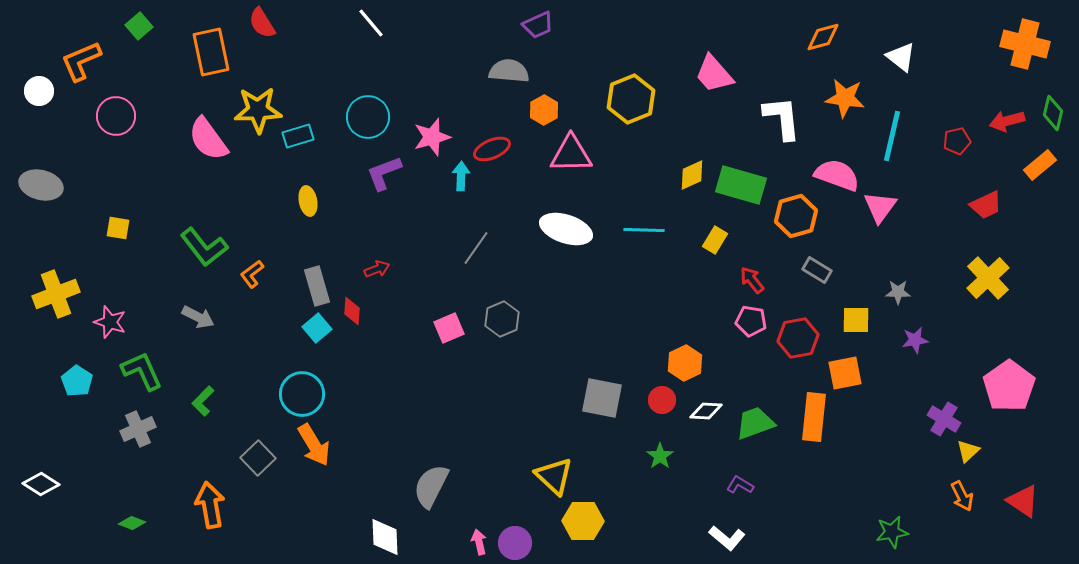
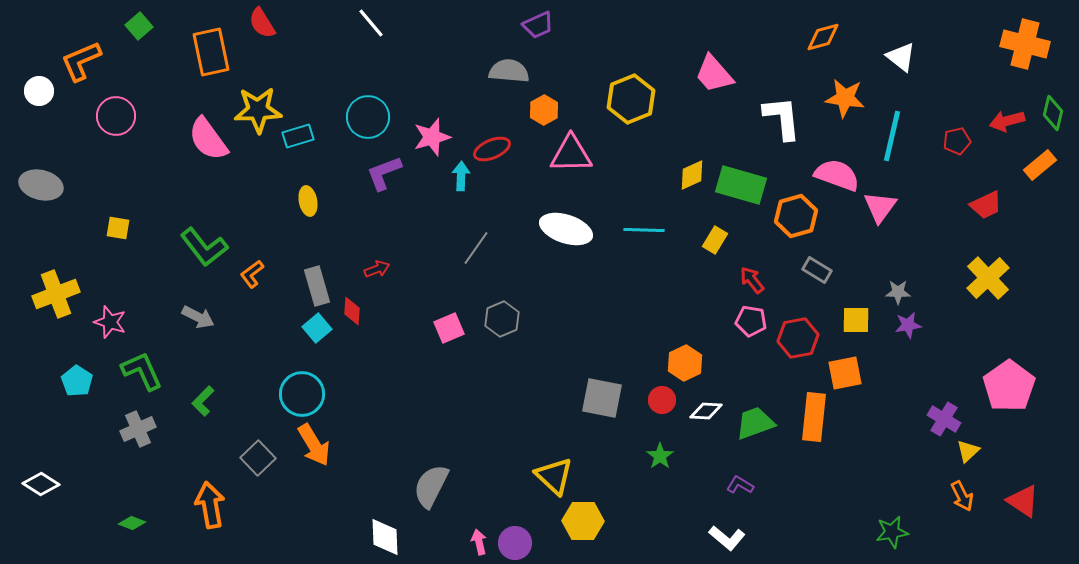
purple star at (915, 340): moved 7 px left, 15 px up
